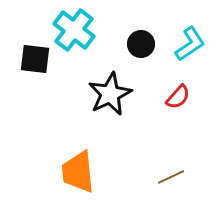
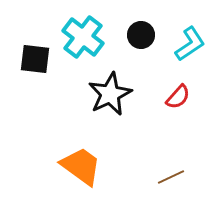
cyan cross: moved 9 px right, 7 px down
black circle: moved 9 px up
orange trapezoid: moved 3 px right, 6 px up; rotated 132 degrees clockwise
